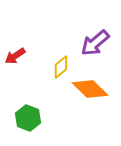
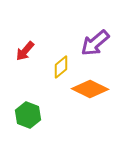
red arrow: moved 10 px right, 5 px up; rotated 15 degrees counterclockwise
orange diamond: rotated 18 degrees counterclockwise
green hexagon: moved 3 px up
